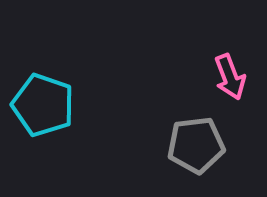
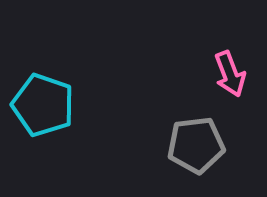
pink arrow: moved 3 px up
